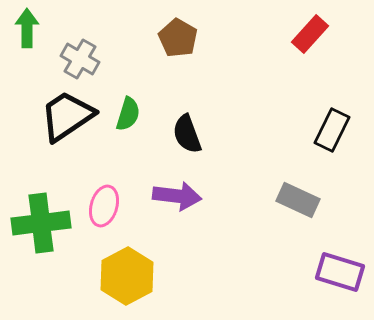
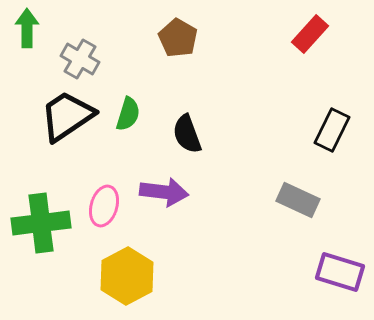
purple arrow: moved 13 px left, 4 px up
